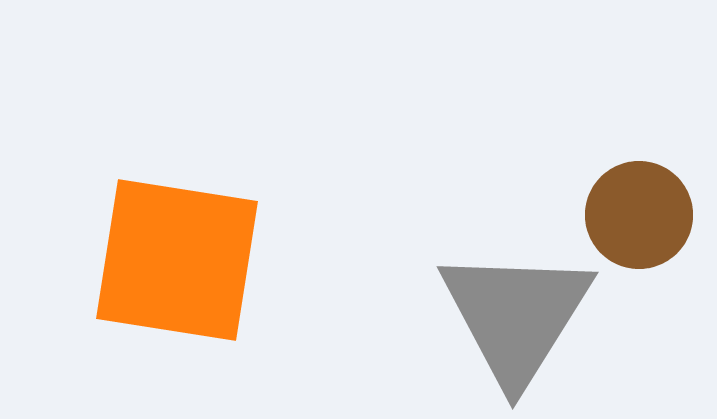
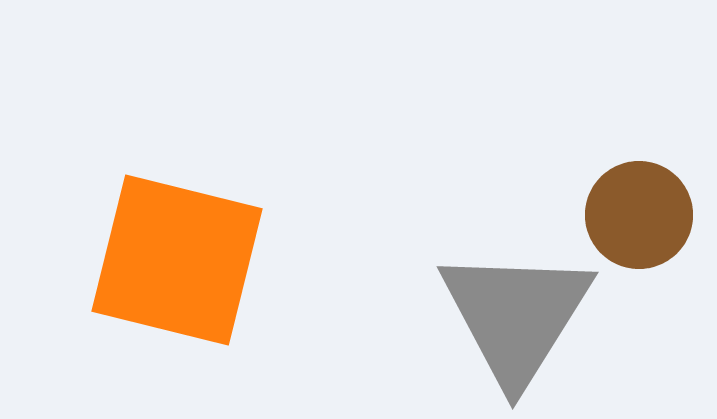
orange square: rotated 5 degrees clockwise
